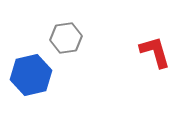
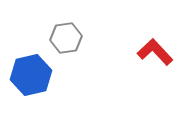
red L-shape: rotated 27 degrees counterclockwise
